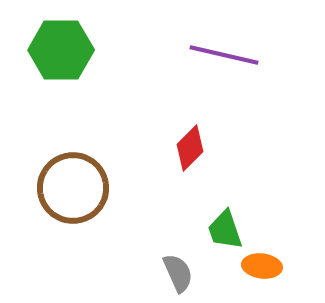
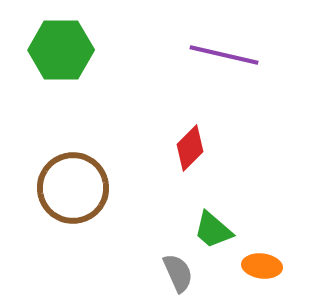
green trapezoid: moved 12 px left; rotated 30 degrees counterclockwise
